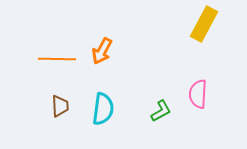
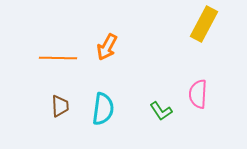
orange arrow: moved 5 px right, 4 px up
orange line: moved 1 px right, 1 px up
green L-shape: rotated 85 degrees clockwise
